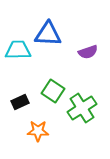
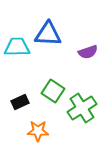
cyan trapezoid: moved 1 px left, 3 px up
